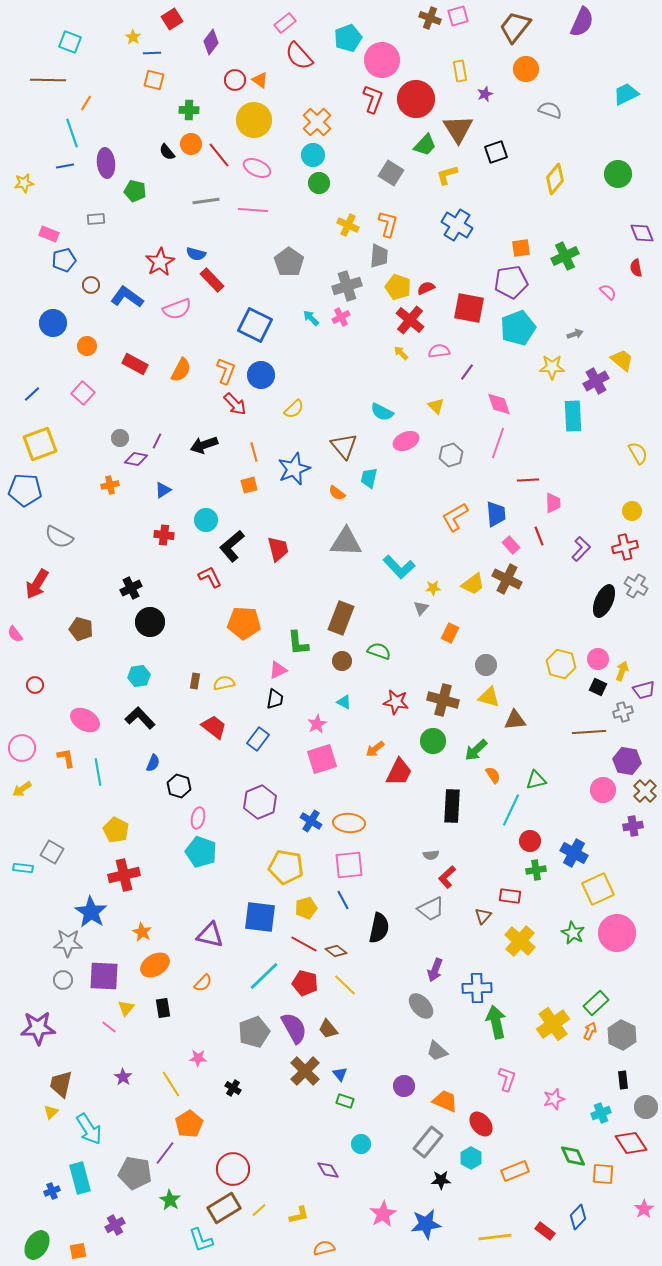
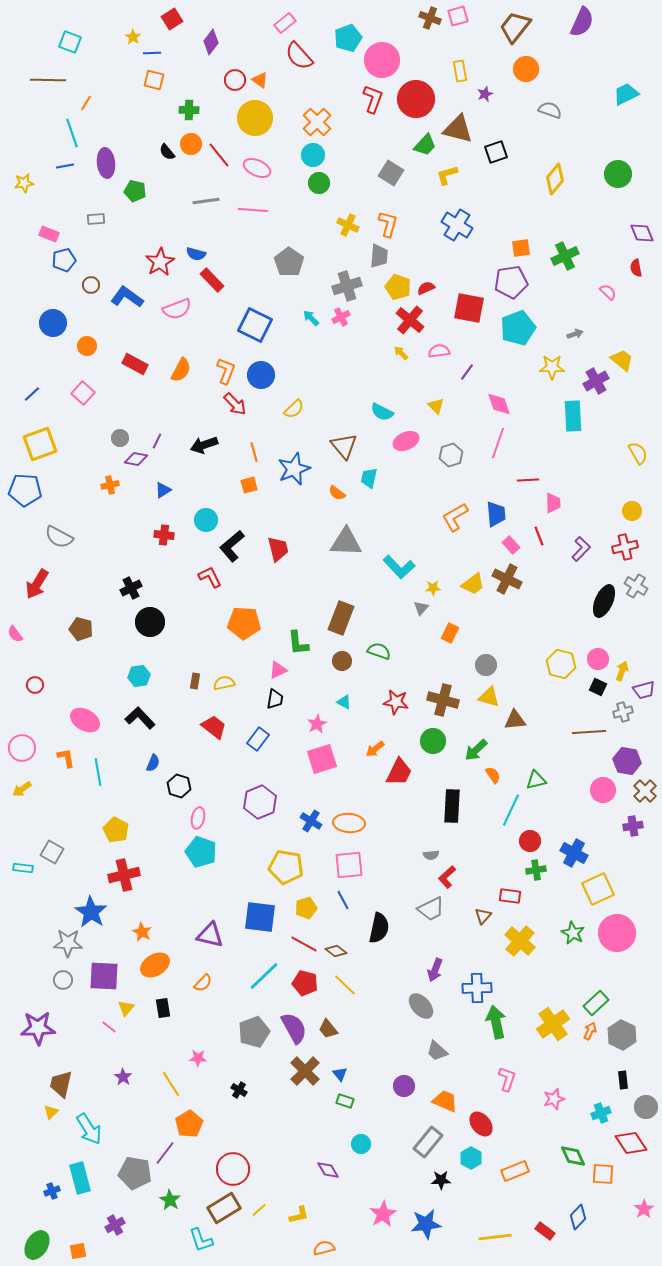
yellow circle at (254, 120): moved 1 px right, 2 px up
brown triangle at (458, 129): rotated 44 degrees counterclockwise
black cross at (233, 1088): moved 6 px right, 2 px down
